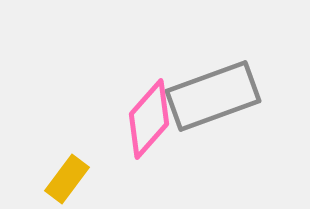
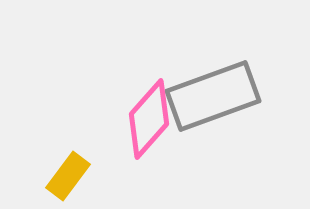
yellow rectangle: moved 1 px right, 3 px up
